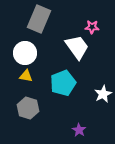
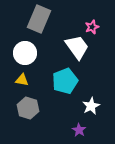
pink star: rotated 24 degrees counterclockwise
yellow triangle: moved 4 px left, 4 px down
cyan pentagon: moved 2 px right, 2 px up
white star: moved 12 px left, 12 px down
